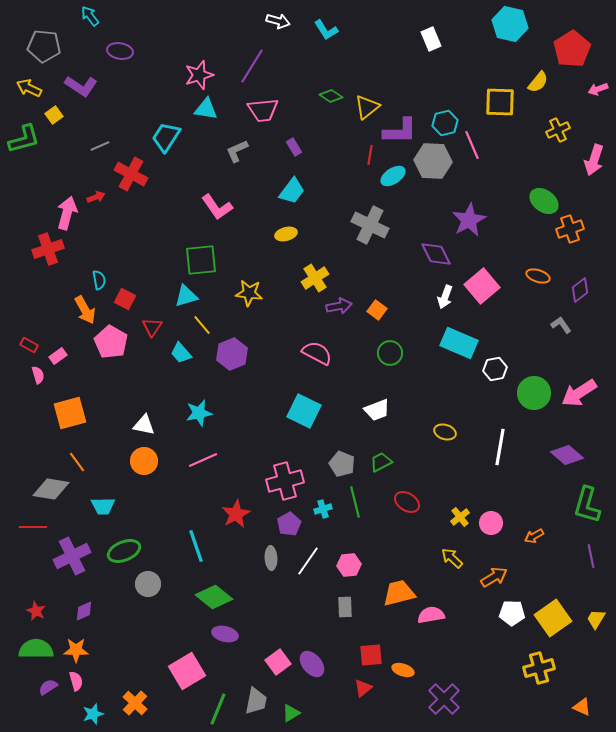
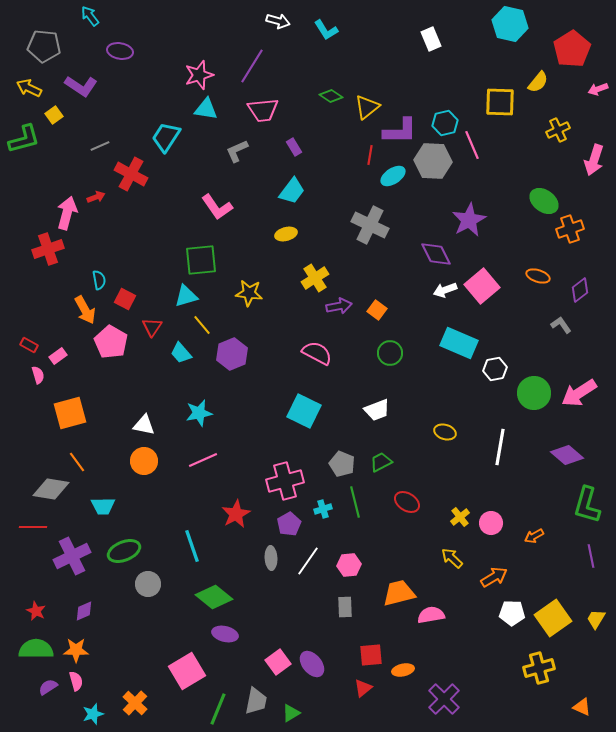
white arrow at (445, 297): moved 7 px up; rotated 50 degrees clockwise
cyan line at (196, 546): moved 4 px left
orange ellipse at (403, 670): rotated 30 degrees counterclockwise
